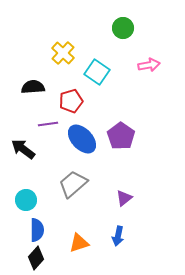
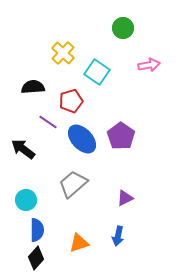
purple line: moved 2 px up; rotated 42 degrees clockwise
purple triangle: moved 1 px right; rotated 12 degrees clockwise
